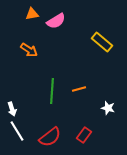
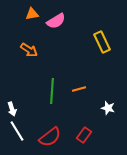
yellow rectangle: rotated 25 degrees clockwise
